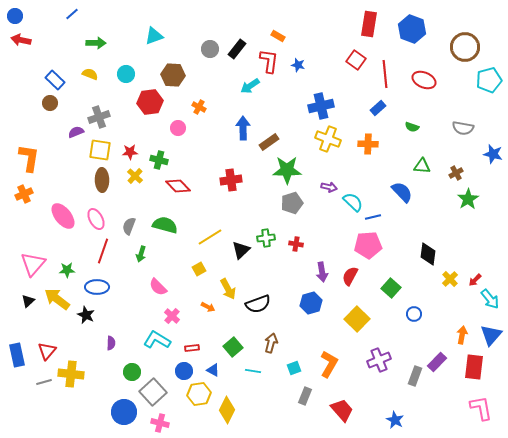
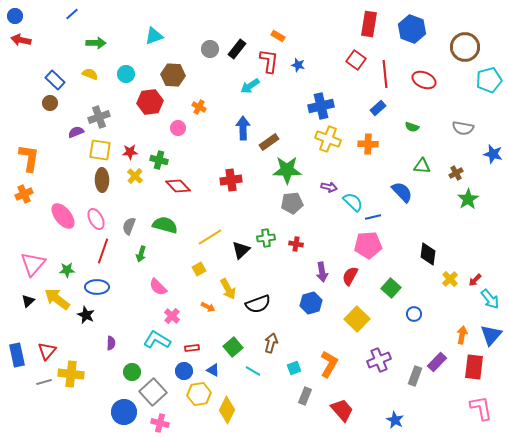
gray pentagon at (292, 203): rotated 10 degrees clockwise
cyan line at (253, 371): rotated 21 degrees clockwise
